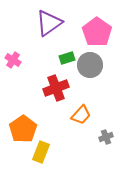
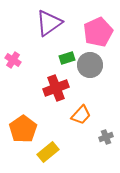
pink pentagon: moved 1 px right; rotated 12 degrees clockwise
yellow rectangle: moved 7 px right; rotated 30 degrees clockwise
